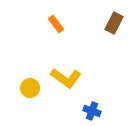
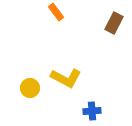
orange rectangle: moved 12 px up
yellow L-shape: rotated 8 degrees counterclockwise
blue cross: rotated 24 degrees counterclockwise
